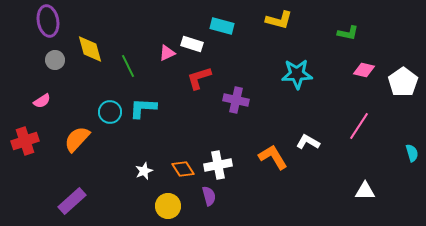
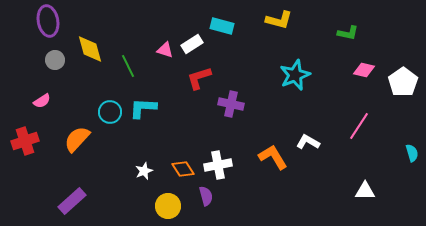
white rectangle: rotated 50 degrees counterclockwise
pink triangle: moved 2 px left, 3 px up; rotated 42 degrees clockwise
cyan star: moved 2 px left, 1 px down; rotated 20 degrees counterclockwise
purple cross: moved 5 px left, 4 px down
purple semicircle: moved 3 px left
